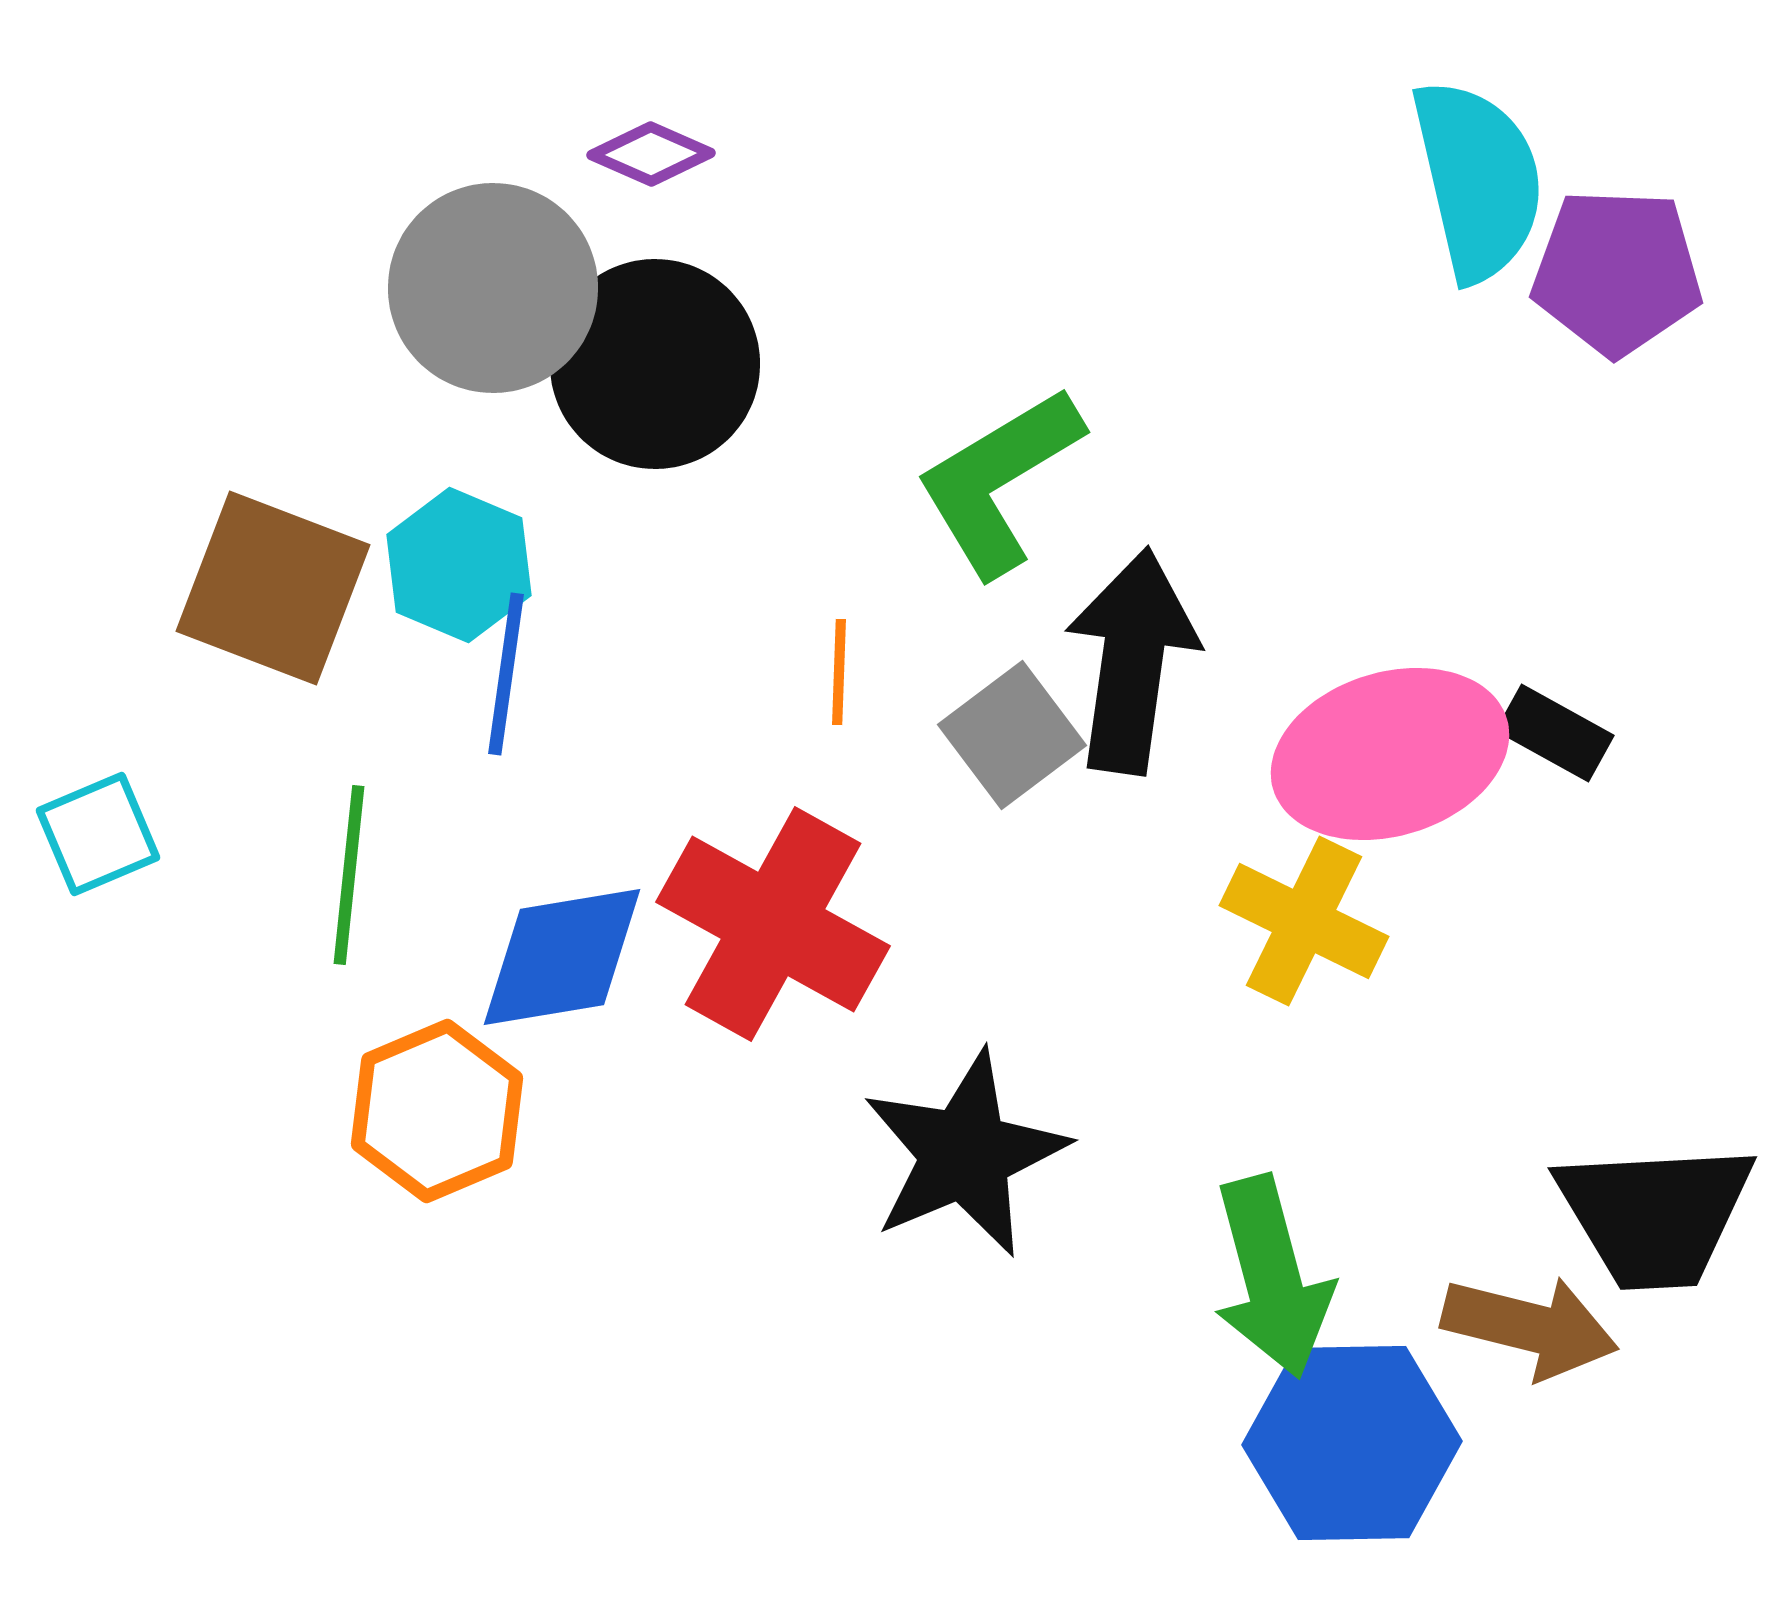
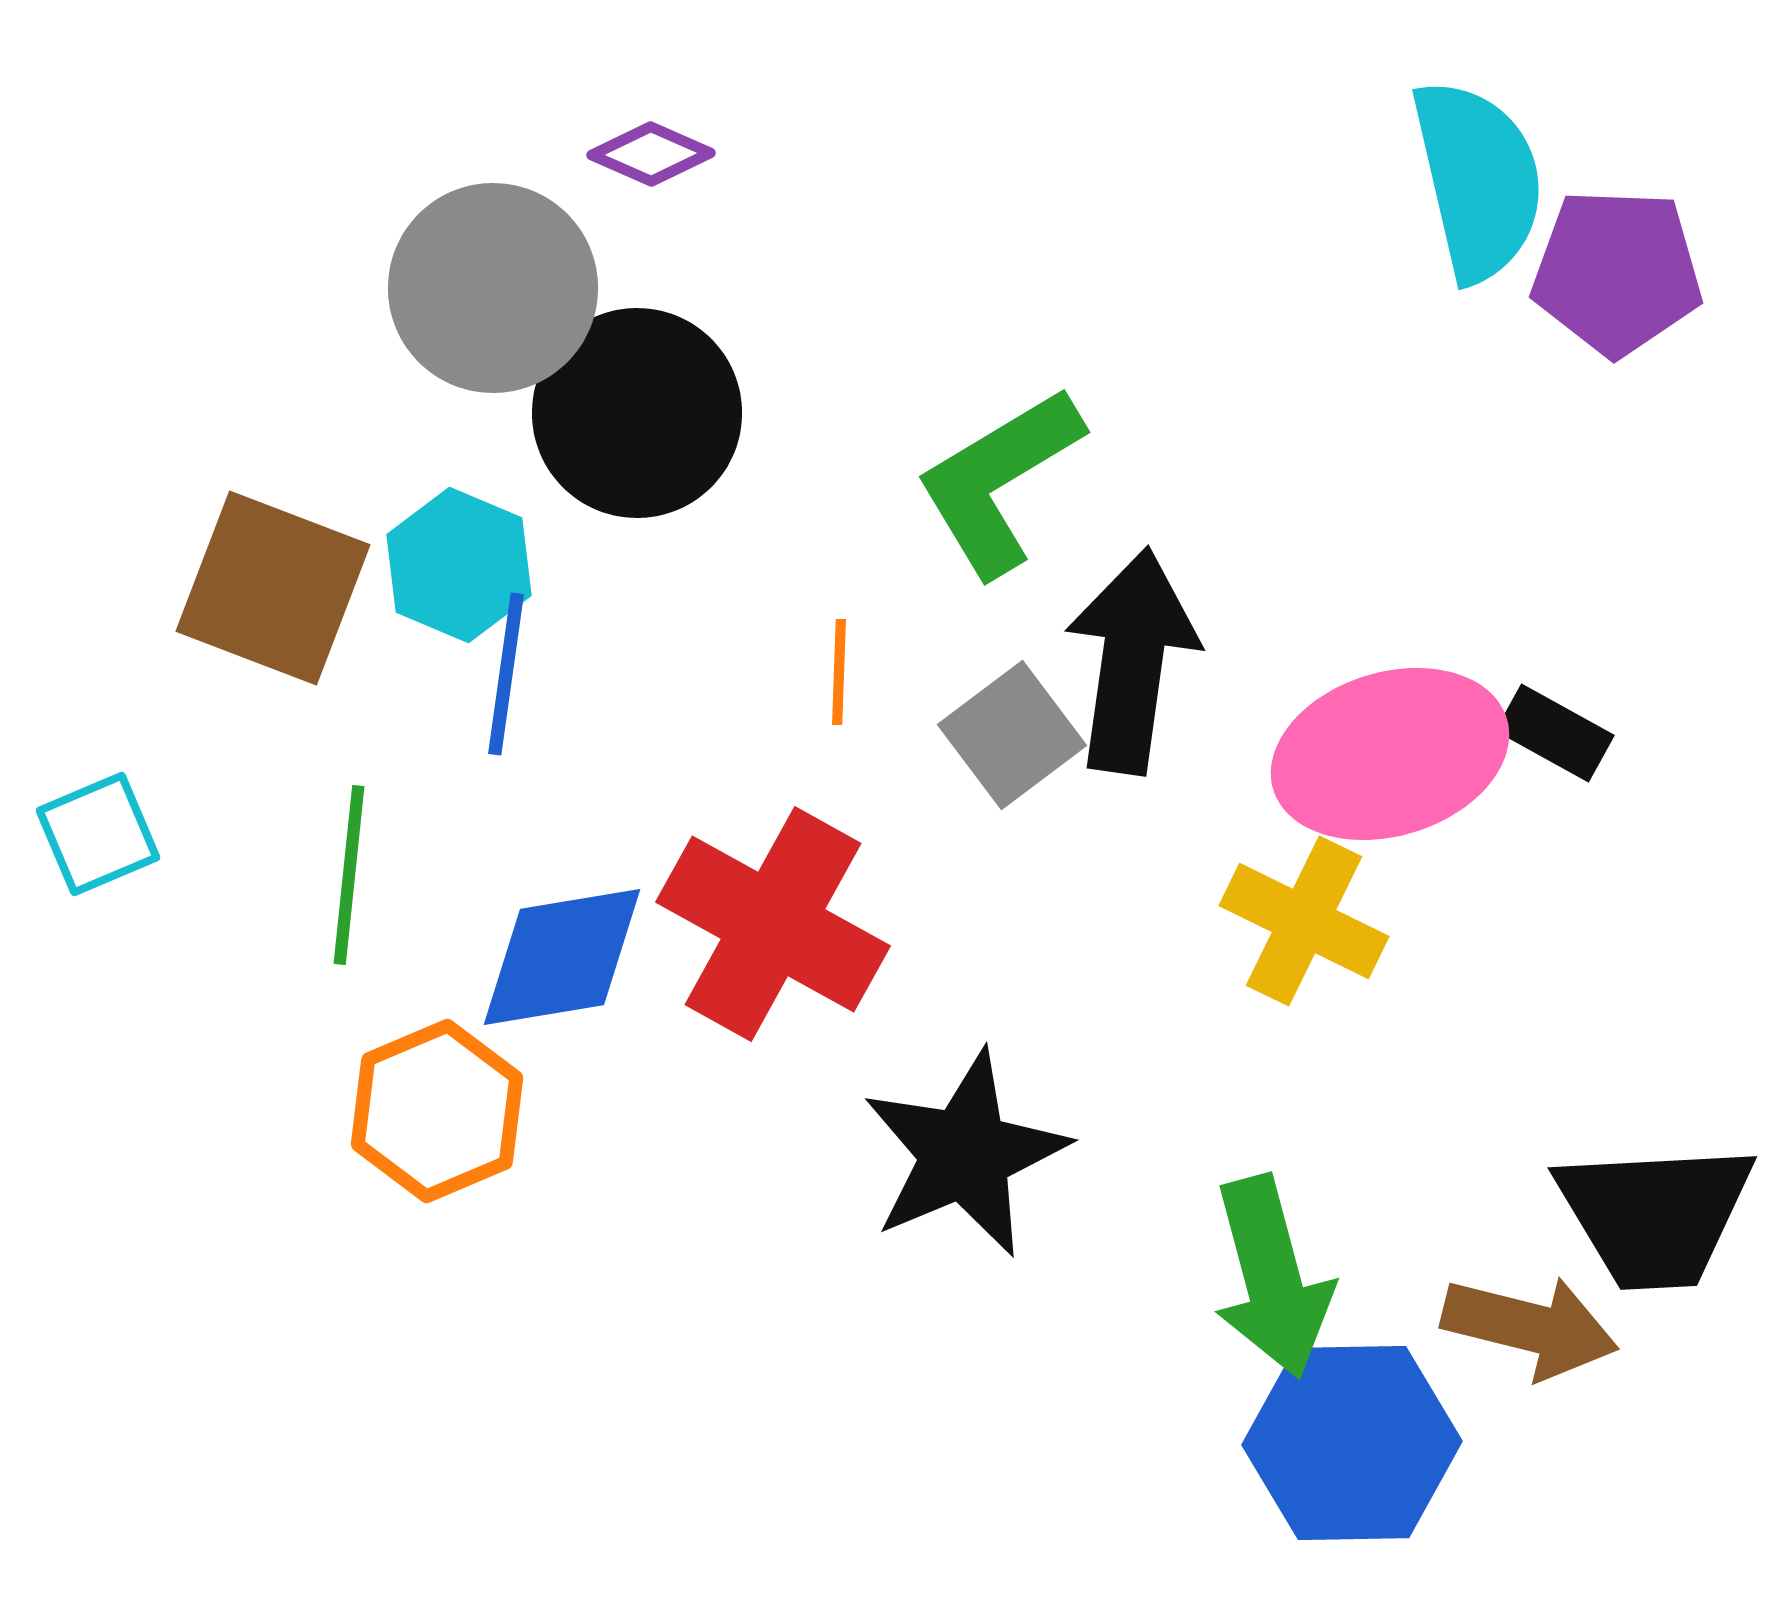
black circle: moved 18 px left, 49 px down
